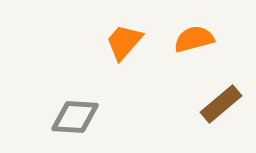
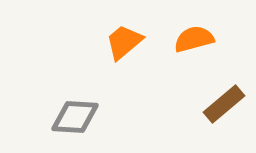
orange trapezoid: rotated 9 degrees clockwise
brown rectangle: moved 3 px right
